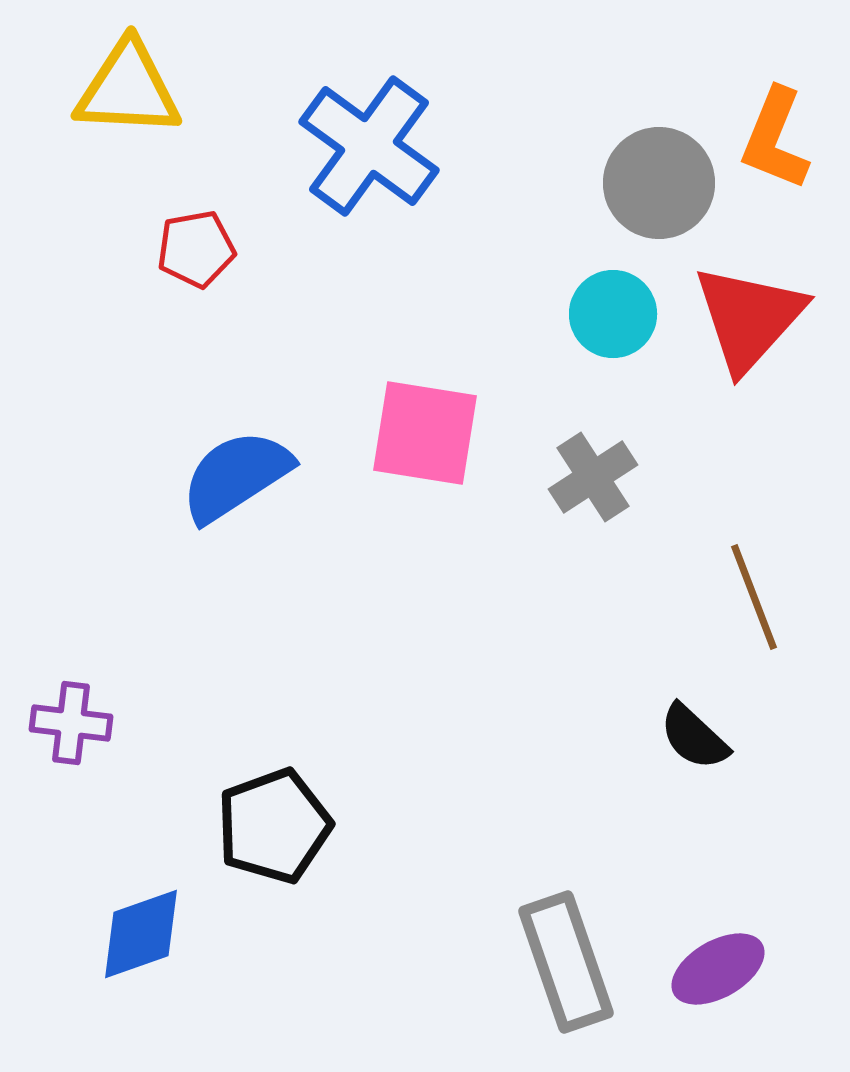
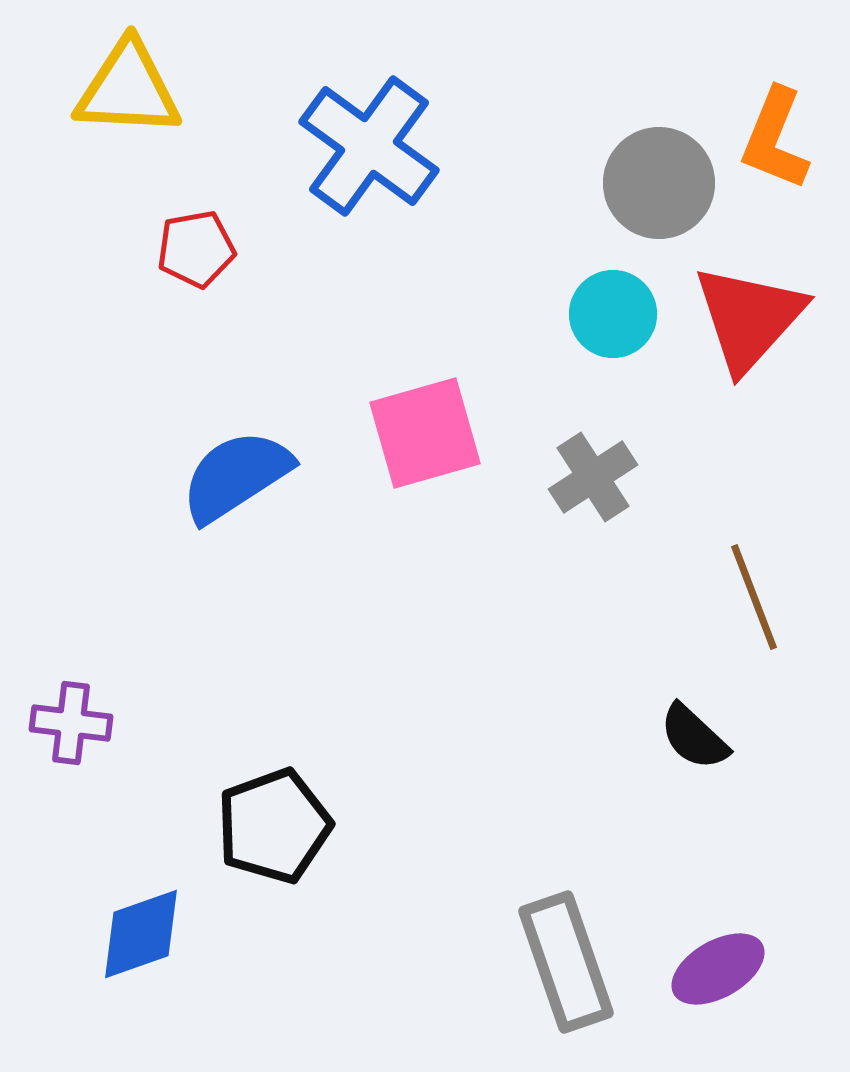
pink square: rotated 25 degrees counterclockwise
